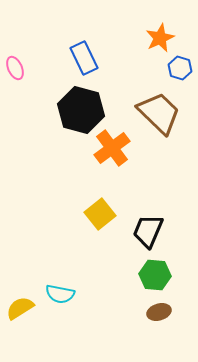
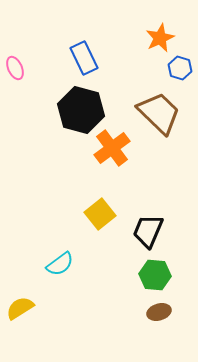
cyan semicircle: moved 30 px up; rotated 48 degrees counterclockwise
